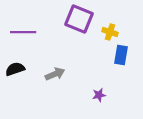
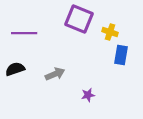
purple line: moved 1 px right, 1 px down
purple star: moved 11 px left
